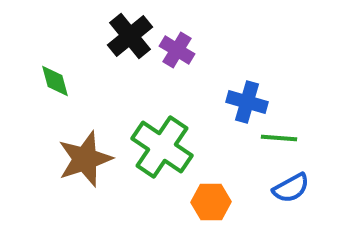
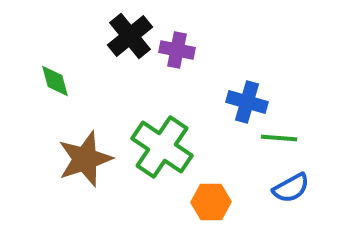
purple cross: rotated 20 degrees counterclockwise
